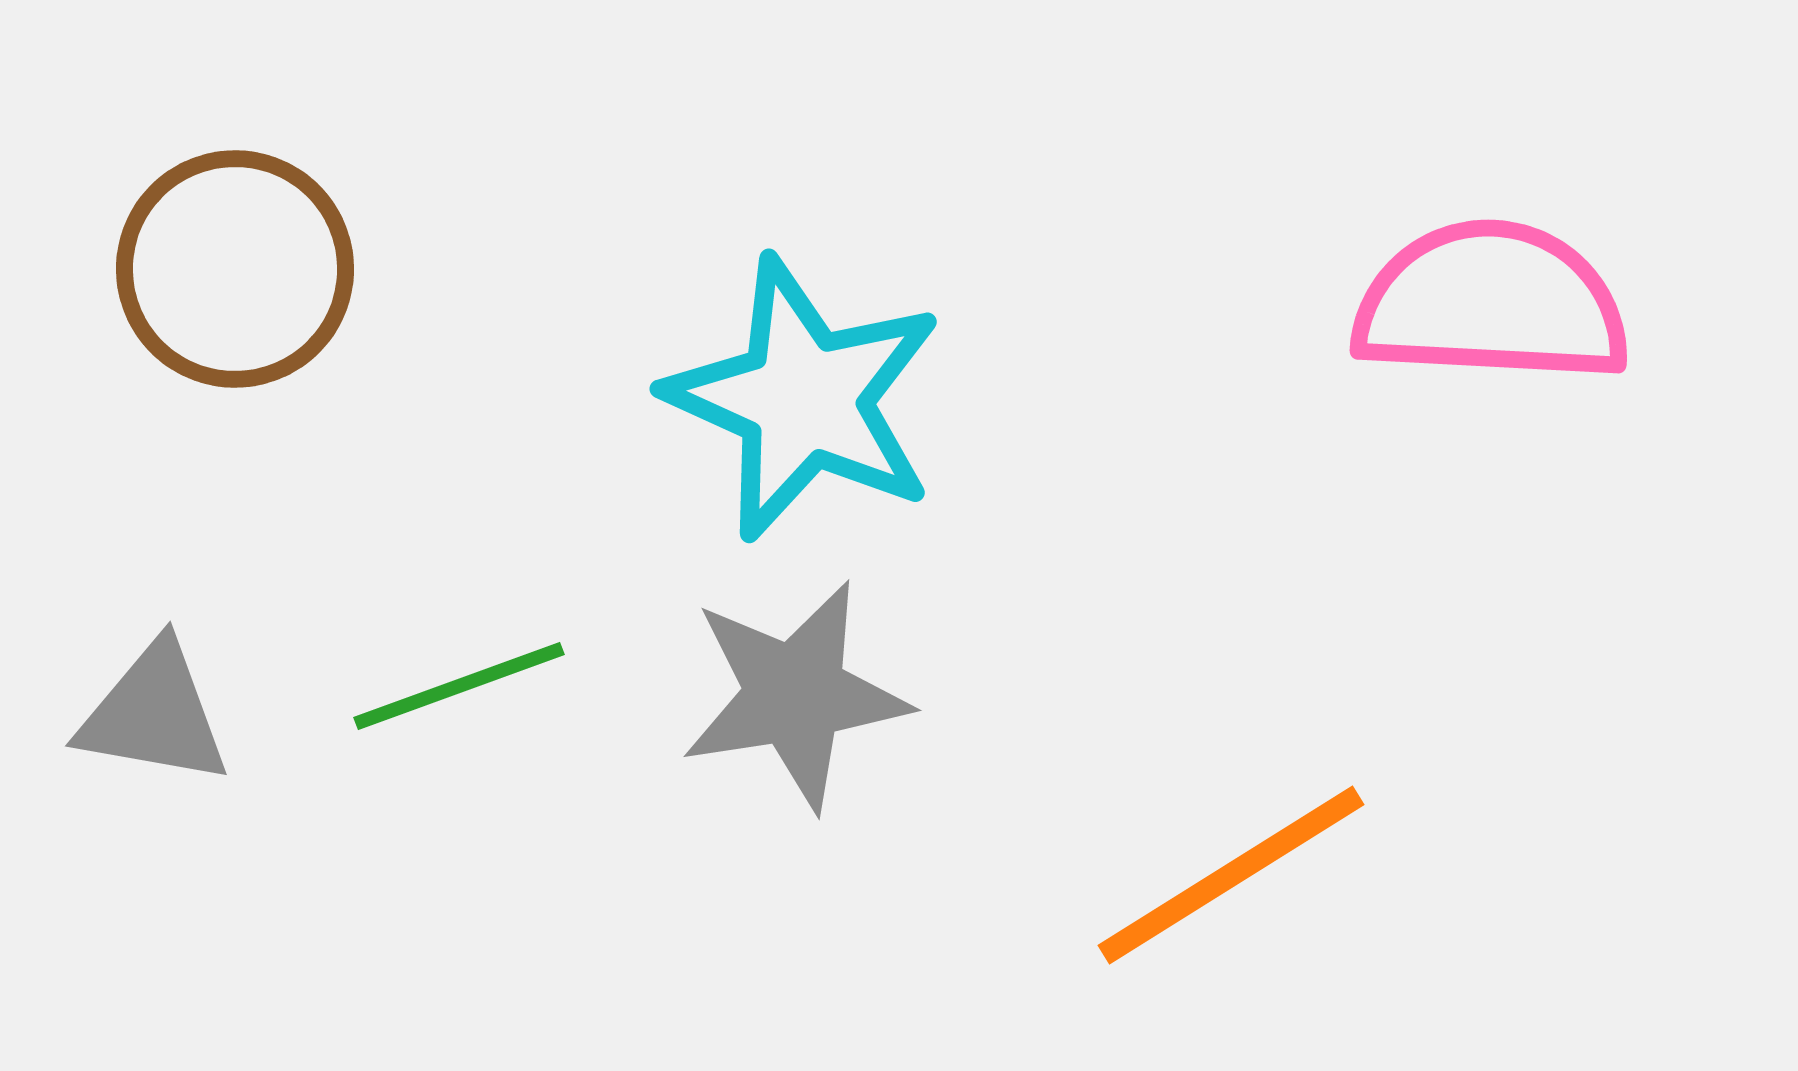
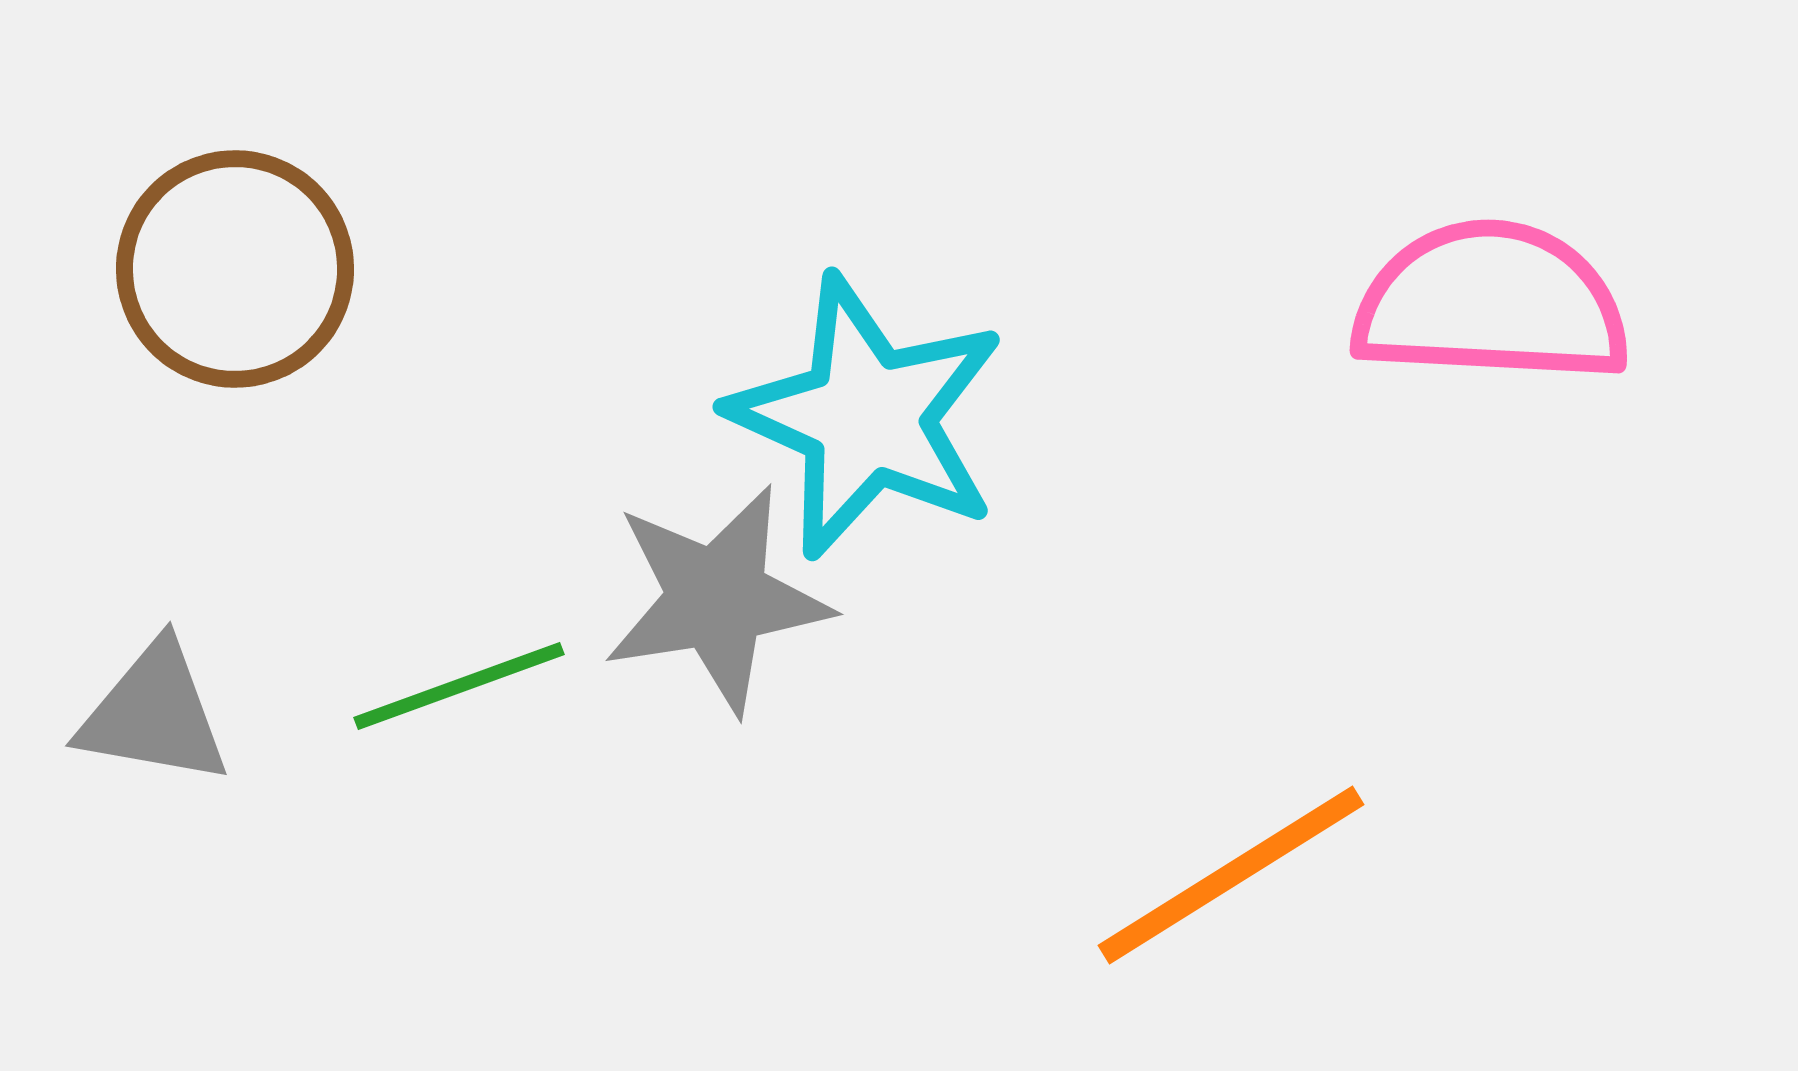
cyan star: moved 63 px right, 18 px down
gray star: moved 78 px left, 96 px up
